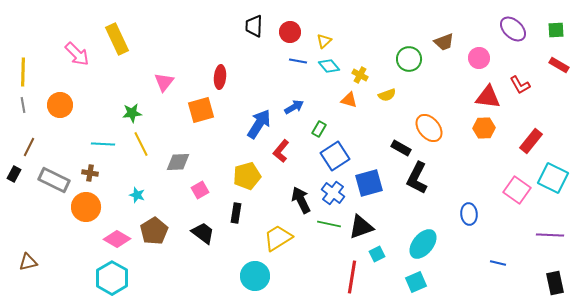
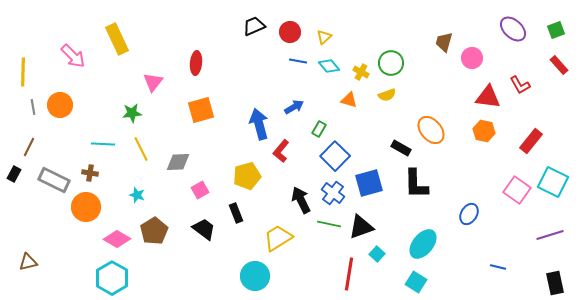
black trapezoid at (254, 26): rotated 65 degrees clockwise
green square at (556, 30): rotated 18 degrees counterclockwise
yellow triangle at (324, 41): moved 4 px up
brown trapezoid at (444, 42): rotated 125 degrees clockwise
pink arrow at (77, 54): moved 4 px left, 2 px down
pink circle at (479, 58): moved 7 px left
green circle at (409, 59): moved 18 px left, 4 px down
red rectangle at (559, 65): rotated 18 degrees clockwise
yellow cross at (360, 75): moved 1 px right, 3 px up
red ellipse at (220, 77): moved 24 px left, 14 px up
pink triangle at (164, 82): moved 11 px left
gray line at (23, 105): moved 10 px right, 2 px down
blue arrow at (259, 124): rotated 48 degrees counterclockwise
orange ellipse at (429, 128): moved 2 px right, 2 px down
orange hexagon at (484, 128): moved 3 px down; rotated 15 degrees clockwise
yellow line at (141, 144): moved 5 px down
blue square at (335, 156): rotated 12 degrees counterclockwise
black L-shape at (417, 178): moved 1 px left, 6 px down; rotated 28 degrees counterclockwise
cyan square at (553, 178): moved 4 px down
black rectangle at (236, 213): rotated 30 degrees counterclockwise
blue ellipse at (469, 214): rotated 35 degrees clockwise
black trapezoid at (203, 233): moved 1 px right, 4 px up
purple line at (550, 235): rotated 20 degrees counterclockwise
cyan square at (377, 254): rotated 21 degrees counterclockwise
blue line at (498, 263): moved 4 px down
red line at (352, 277): moved 3 px left, 3 px up
cyan square at (416, 282): rotated 35 degrees counterclockwise
